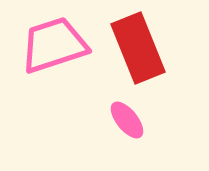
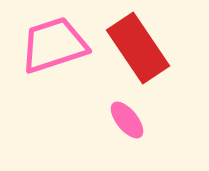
red rectangle: rotated 12 degrees counterclockwise
